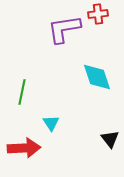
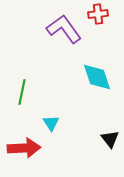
purple L-shape: rotated 63 degrees clockwise
